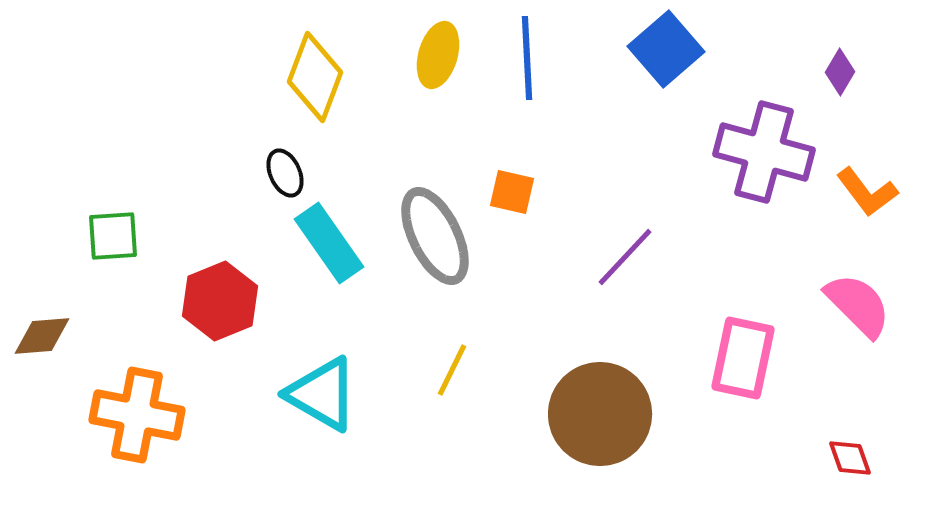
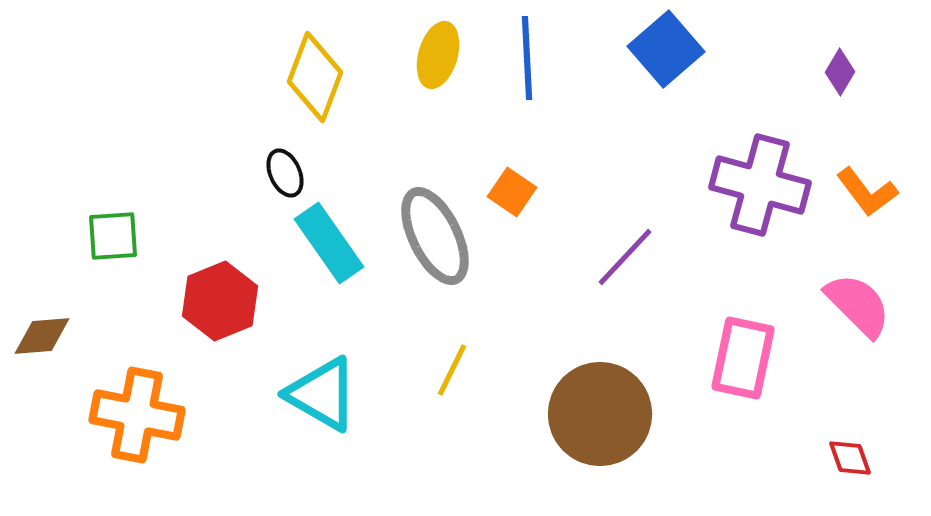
purple cross: moved 4 px left, 33 px down
orange square: rotated 21 degrees clockwise
